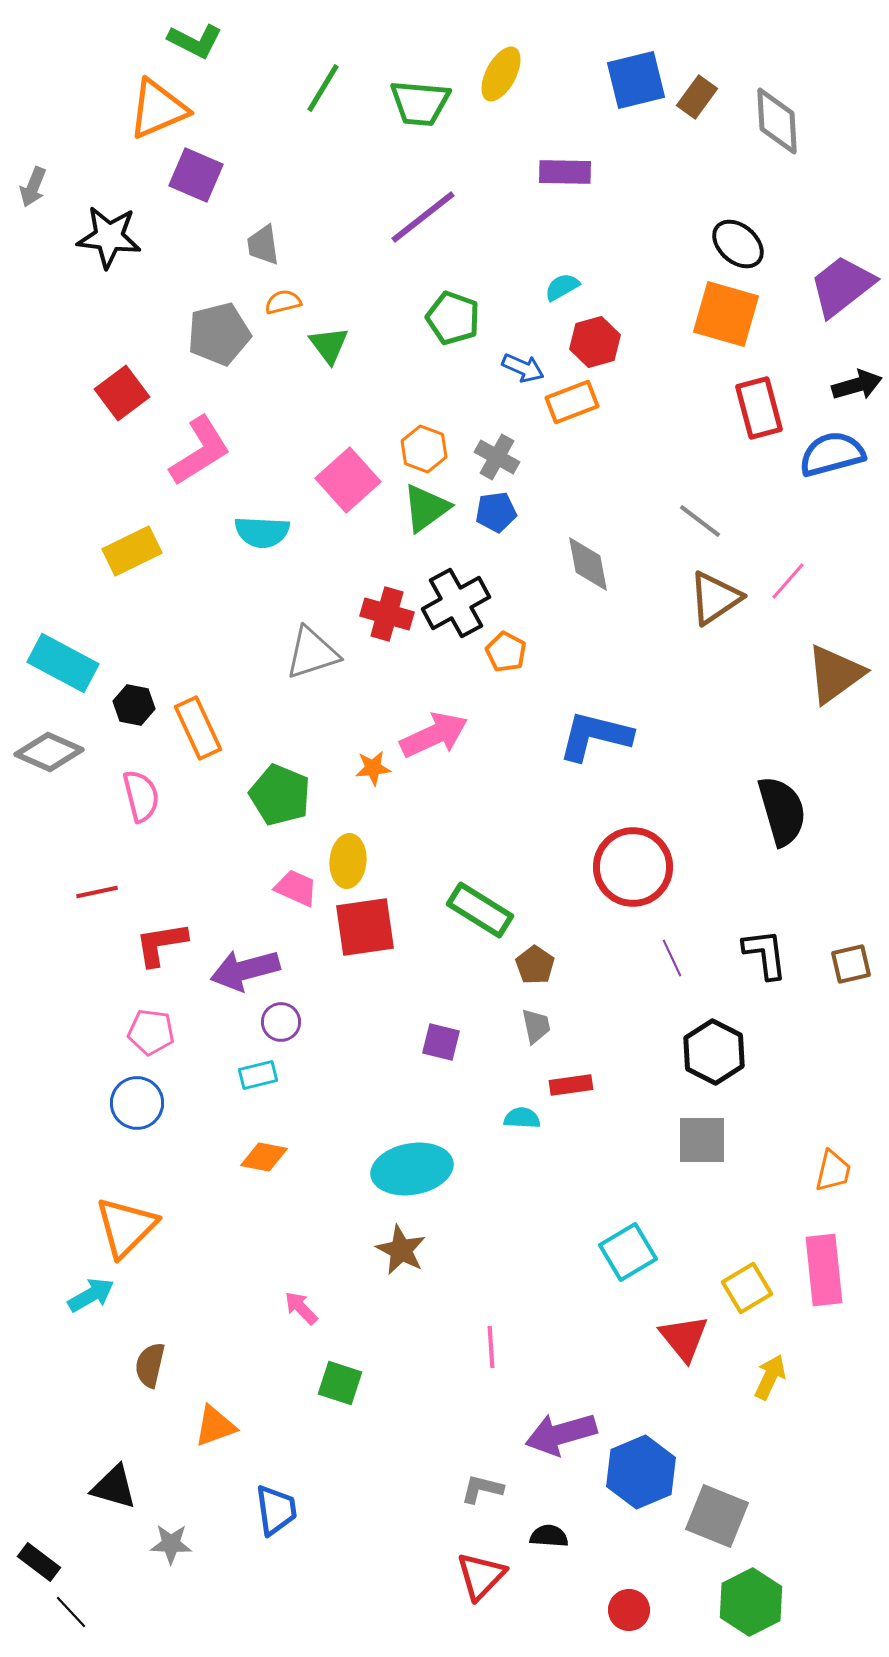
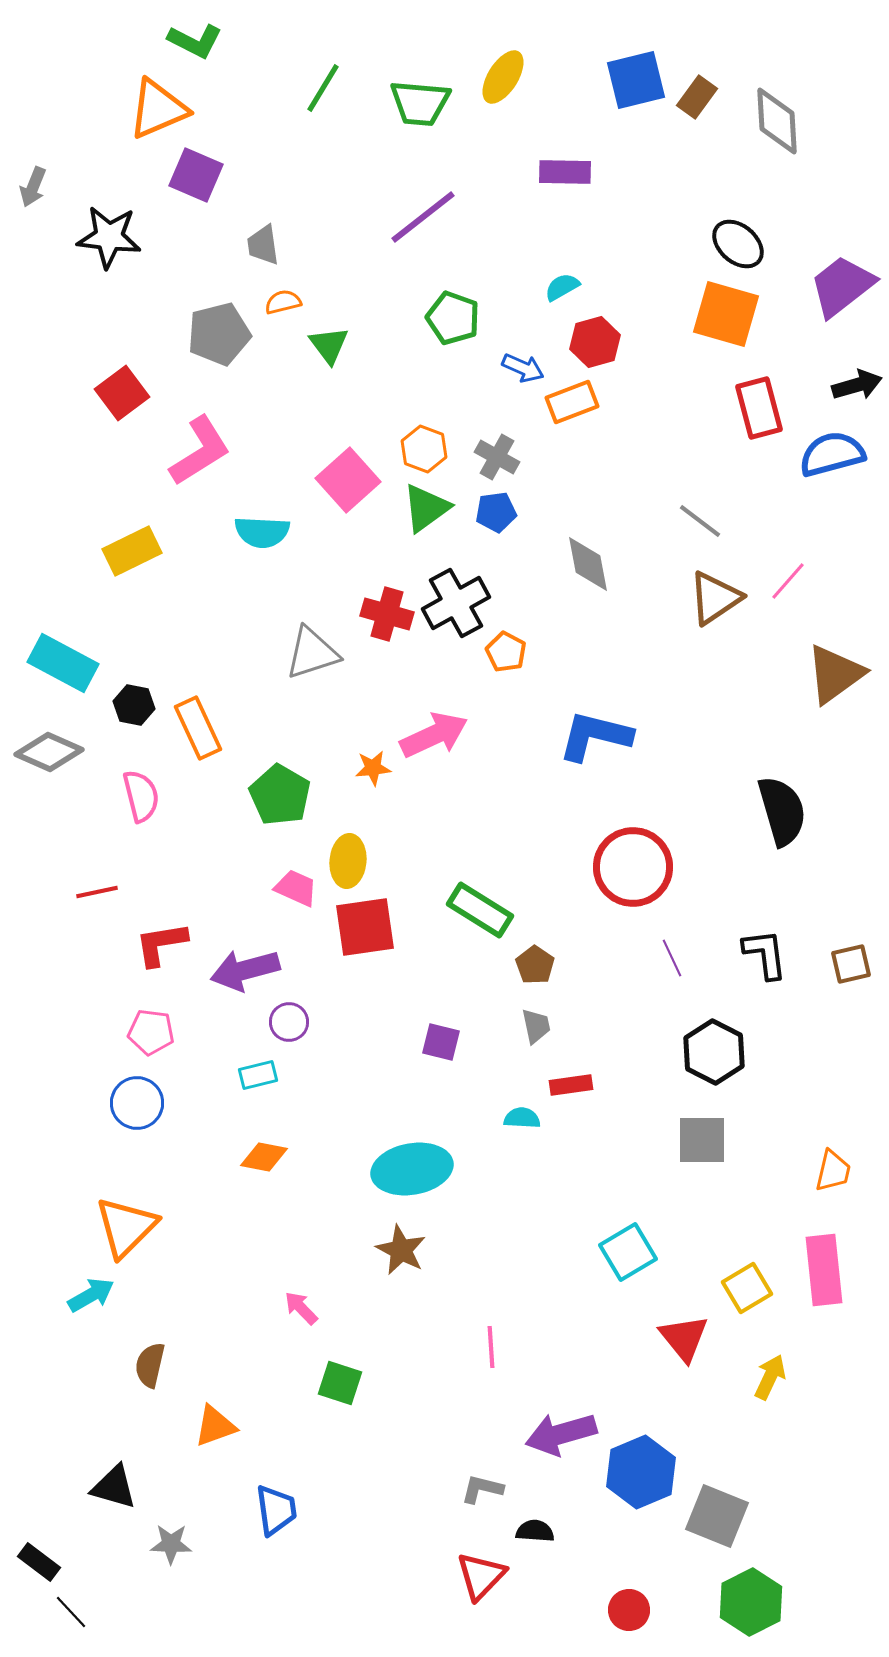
yellow ellipse at (501, 74): moved 2 px right, 3 px down; rotated 4 degrees clockwise
green pentagon at (280, 795): rotated 8 degrees clockwise
purple circle at (281, 1022): moved 8 px right
black semicircle at (549, 1536): moved 14 px left, 5 px up
